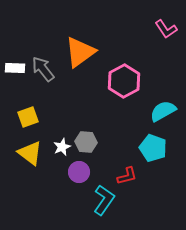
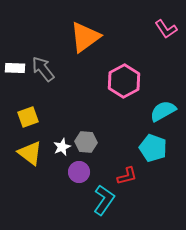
orange triangle: moved 5 px right, 15 px up
